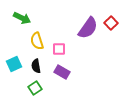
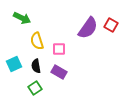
red square: moved 2 px down; rotated 16 degrees counterclockwise
purple rectangle: moved 3 px left
